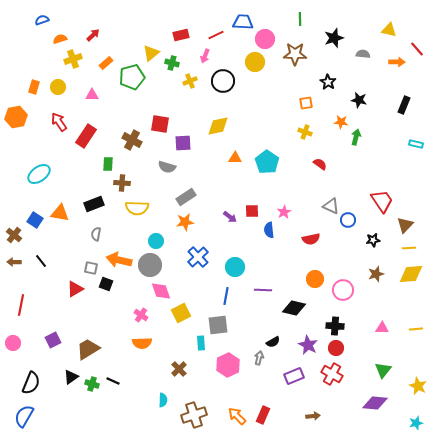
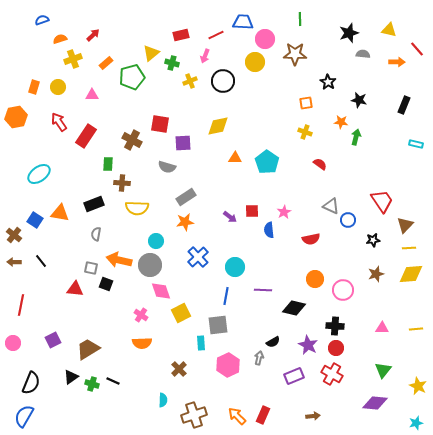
black star at (334, 38): moved 15 px right, 5 px up
red triangle at (75, 289): rotated 36 degrees clockwise
